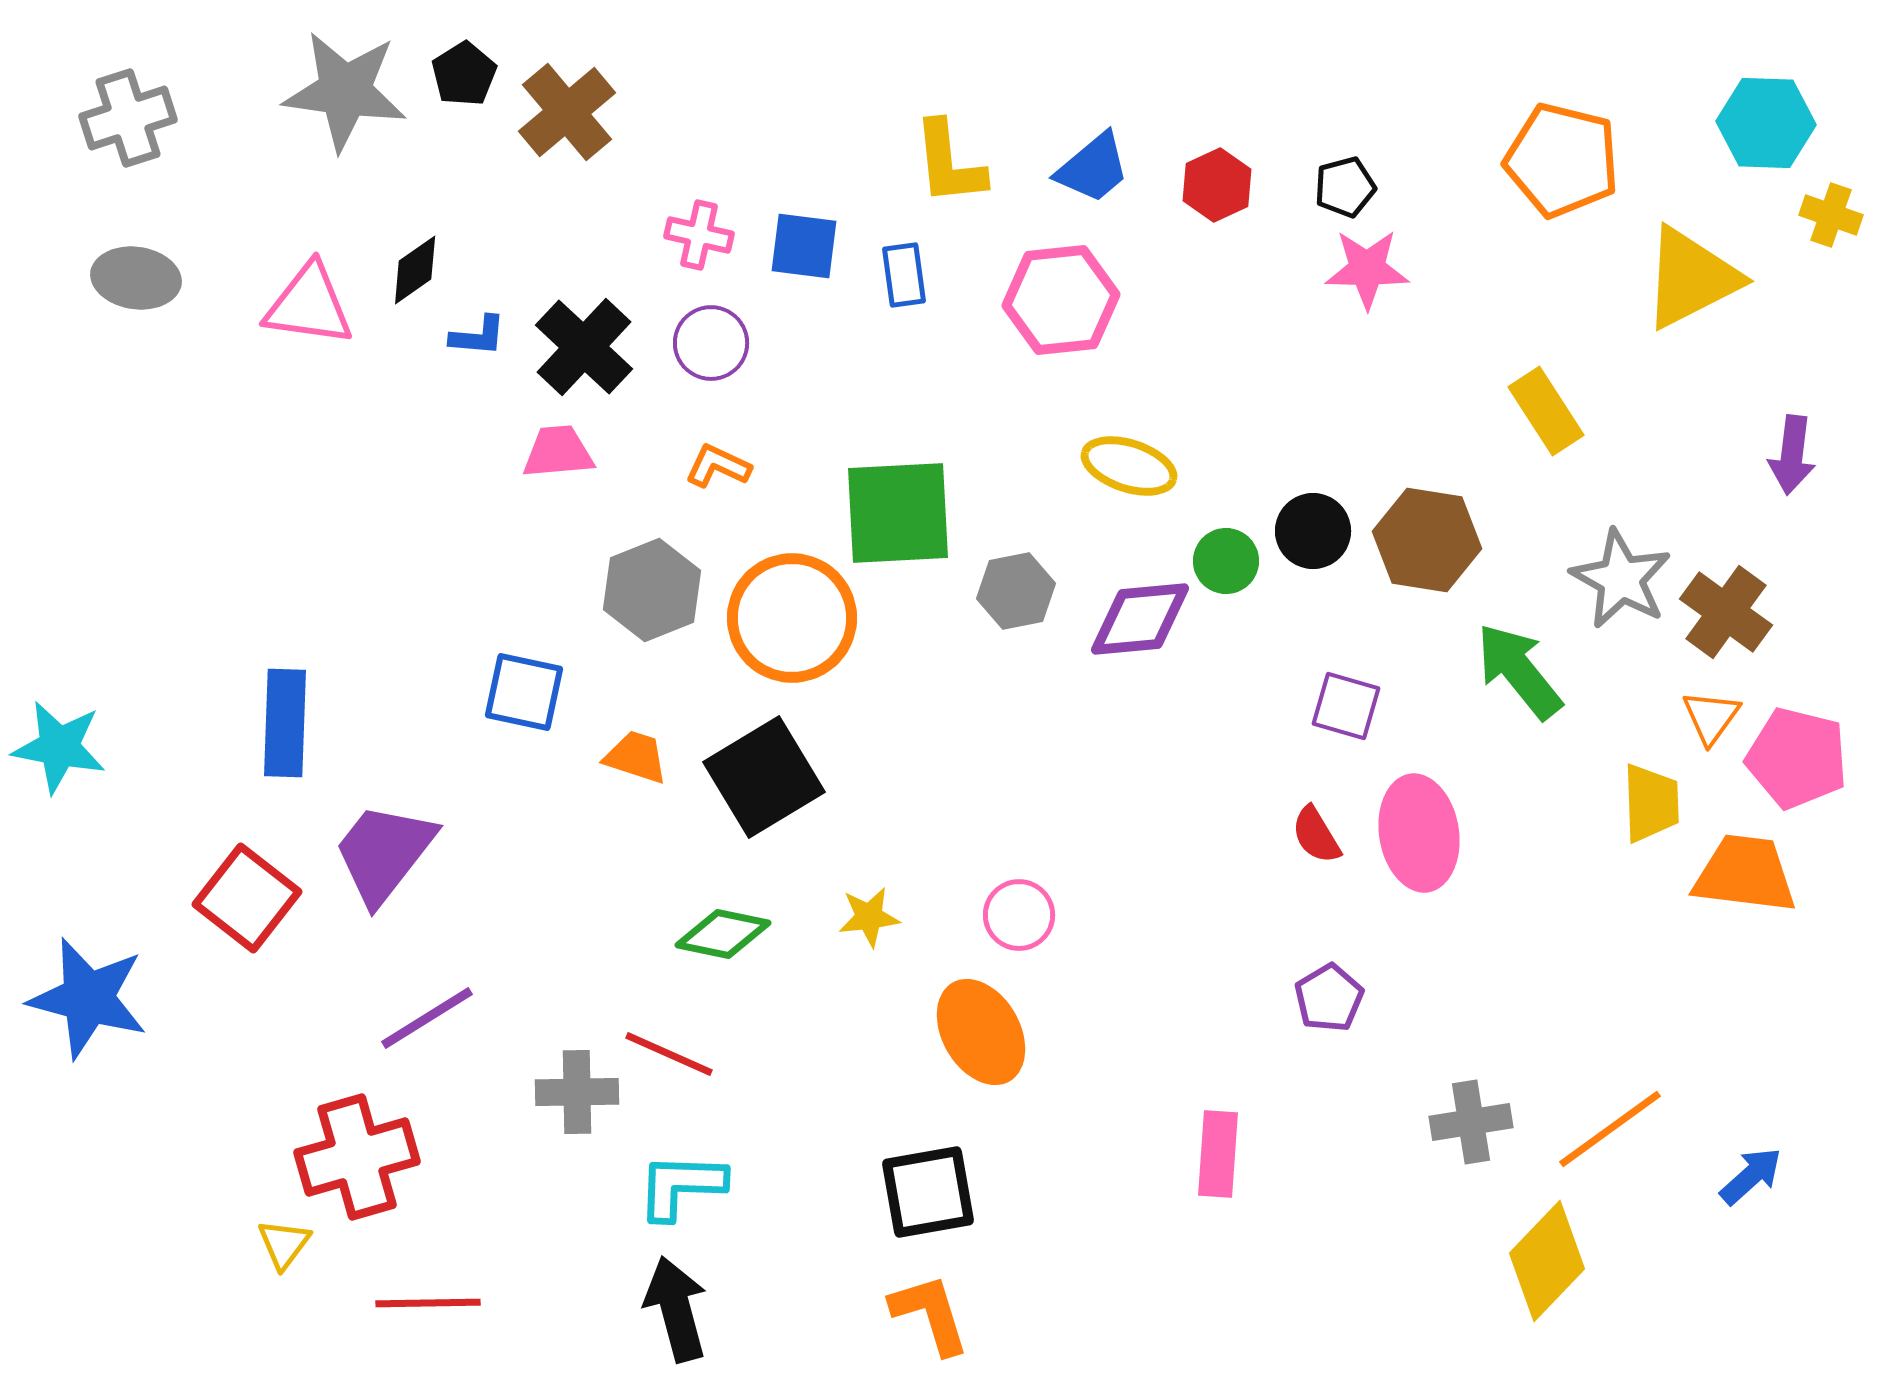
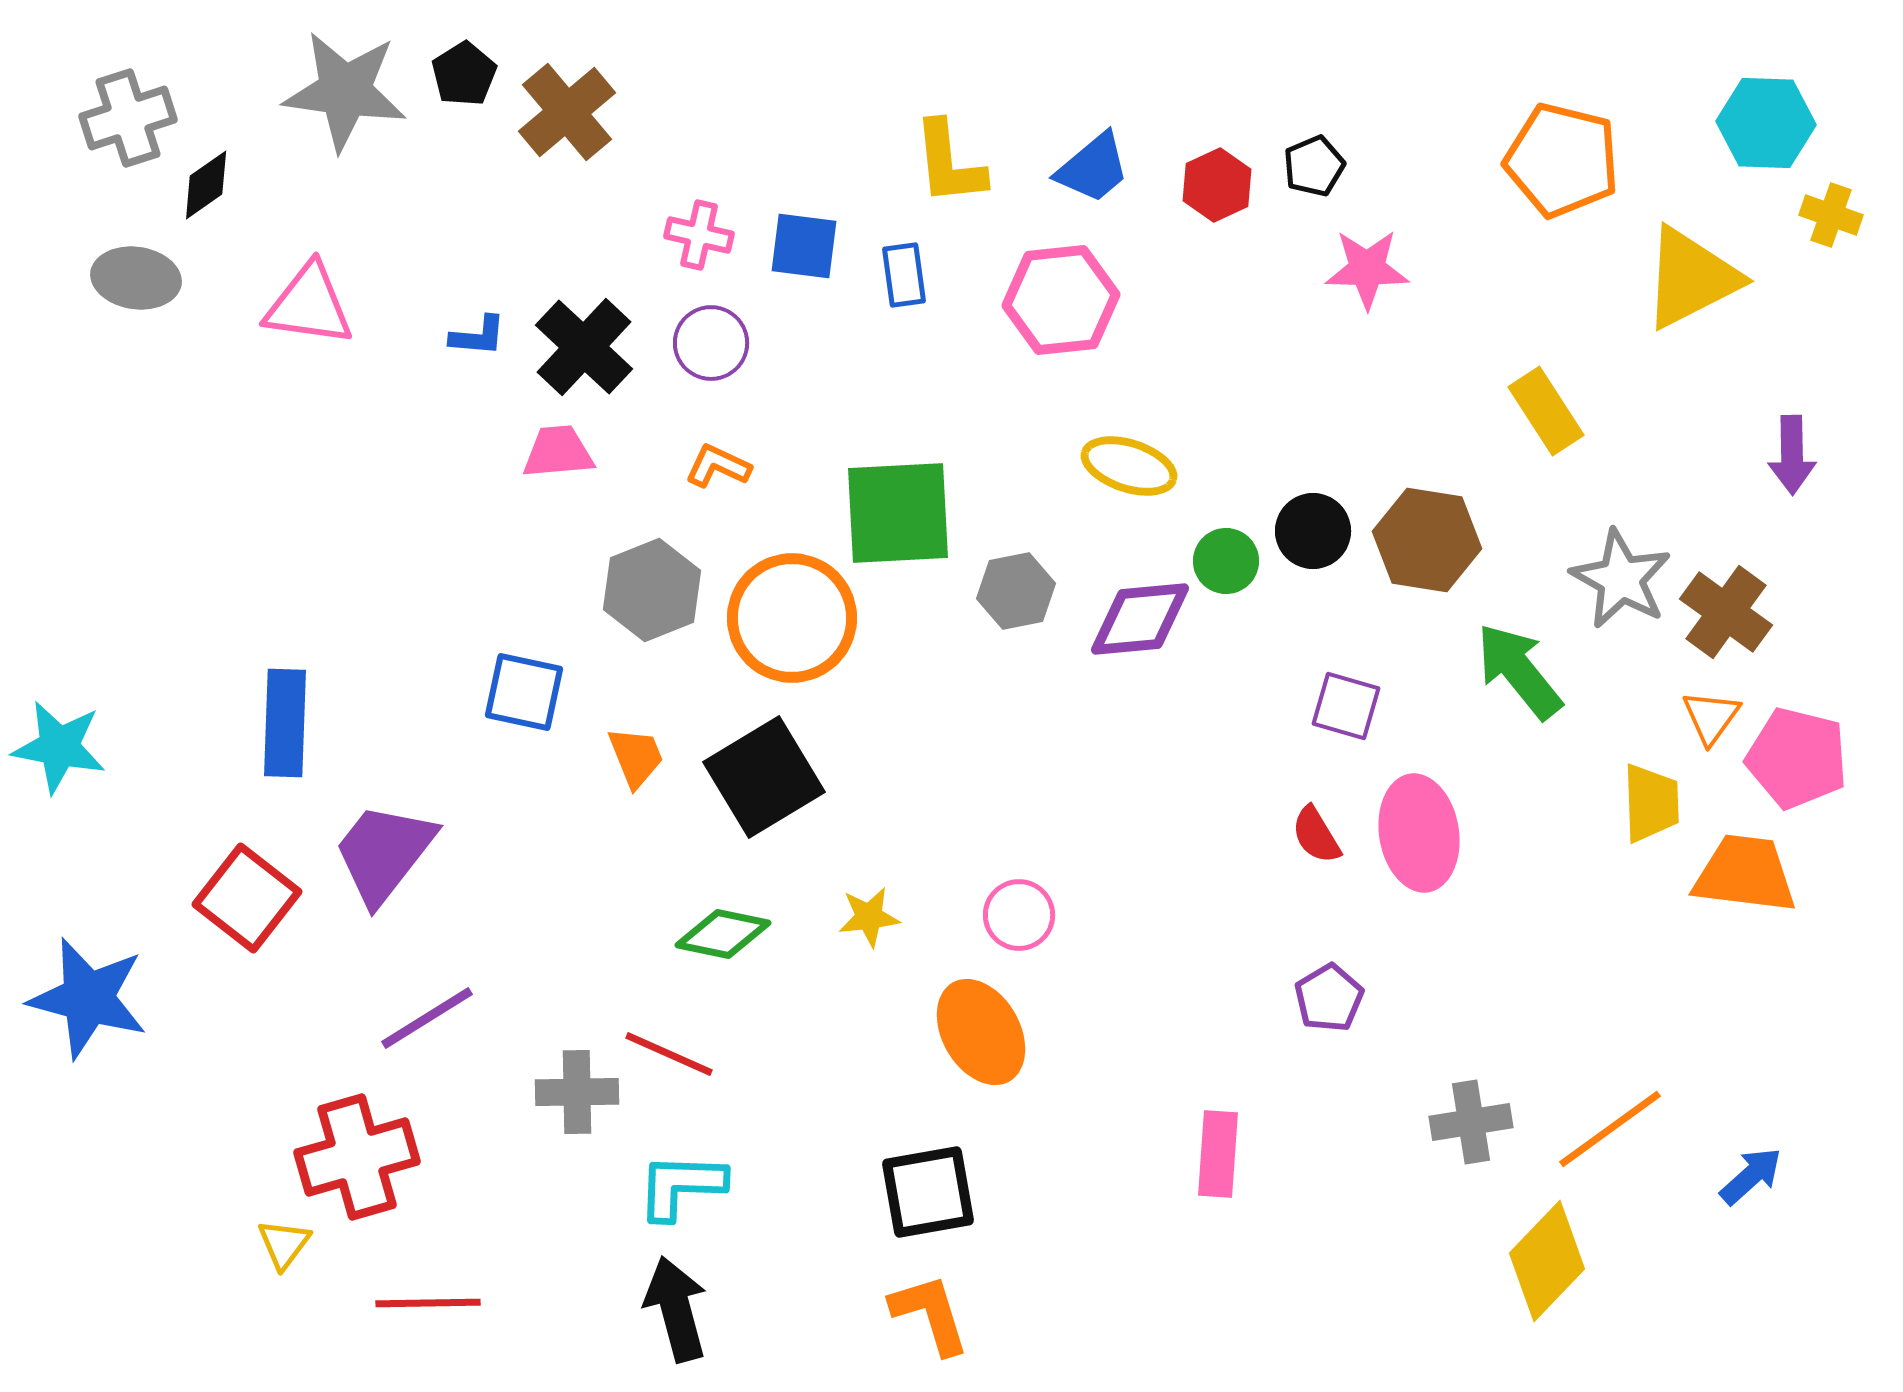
black pentagon at (1345, 187): moved 31 px left, 21 px up; rotated 8 degrees counterclockwise
black diamond at (415, 270): moved 209 px left, 85 px up
purple arrow at (1792, 455): rotated 8 degrees counterclockwise
orange trapezoid at (636, 757): rotated 50 degrees clockwise
